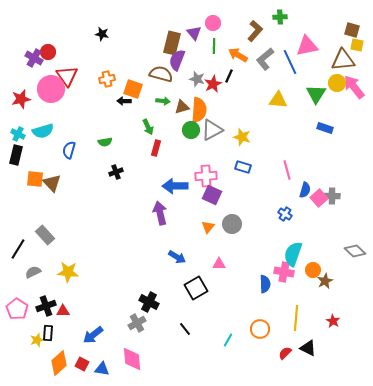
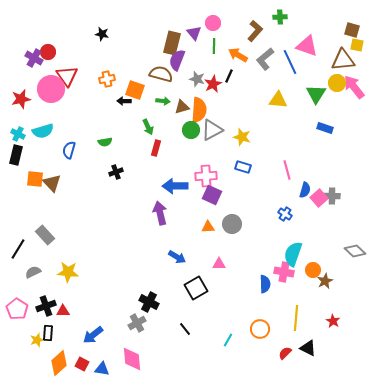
pink triangle at (307, 46): rotated 30 degrees clockwise
orange square at (133, 89): moved 2 px right, 1 px down
orange triangle at (208, 227): rotated 48 degrees clockwise
